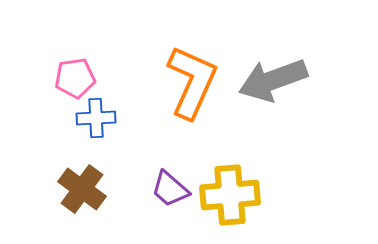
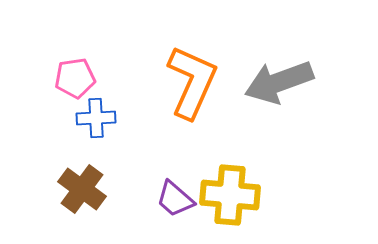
gray arrow: moved 6 px right, 2 px down
purple trapezoid: moved 5 px right, 10 px down
yellow cross: rotated 10 degrees clockwise
